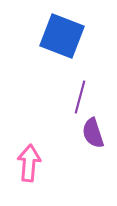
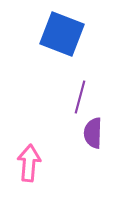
blue square: moved 2 px up
purple semicircle: rotated 20 degrees clockwise
